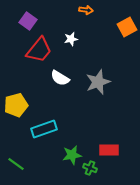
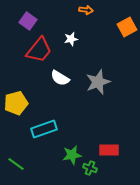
yellow pentagon: moved 2 px up
